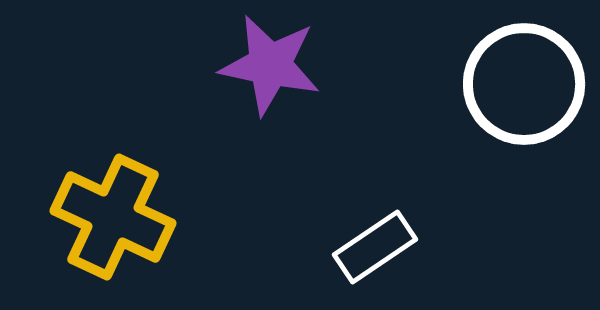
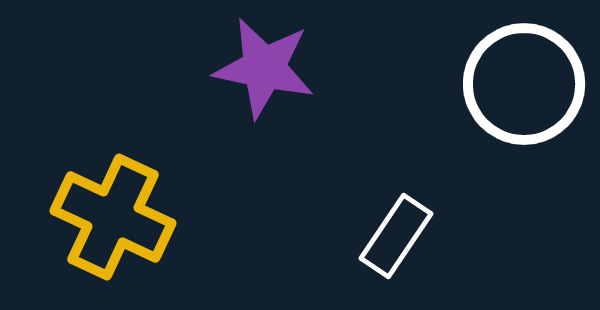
purple star: moved 6 px left, 3 px down
white rectangle: moved 21 px right, 11 px up; rotated 22 degrees counterclockwise
